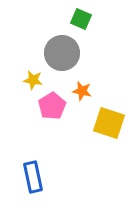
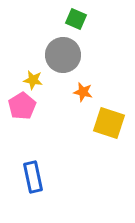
green square: moved 5 px left
gray circle: moved 1 px right, 2 px down
orange star: moved 1 px right, 1 px down
pink pentagon: moved 30 px left
